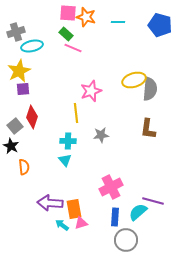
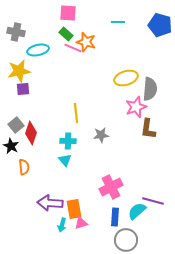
orange star: moved 25 px down
gray cross: rotated 30 degrees clockwise
cyan ellipse: moved 6 px right, 4 px down
yellow star: rotated 15 degrees clockwise
yellow ellipse: moved 8 px left, 2 px up
pink star: moved 45 px right, 16 px down
red diamond: moved 1 px left, 16 px down
gray square: moved 1 px right, 1 px up
cyan semicircle: moved 1 px left, 1 px up
cyan arrow: rotated 112 degrees counterclockwise
